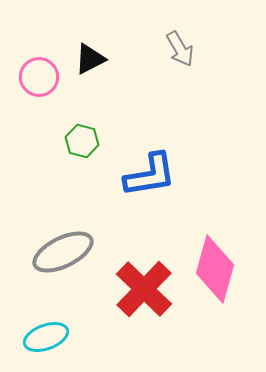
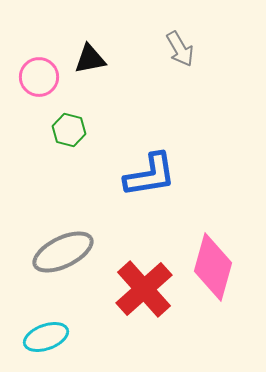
black triangle: rotated 16 degrees clockwise
green hexagon: moved 13 px left, 11 px up
pink diamond: moved 2 px left, 2 px up
red cross: rotated 4 degrees clockwise
